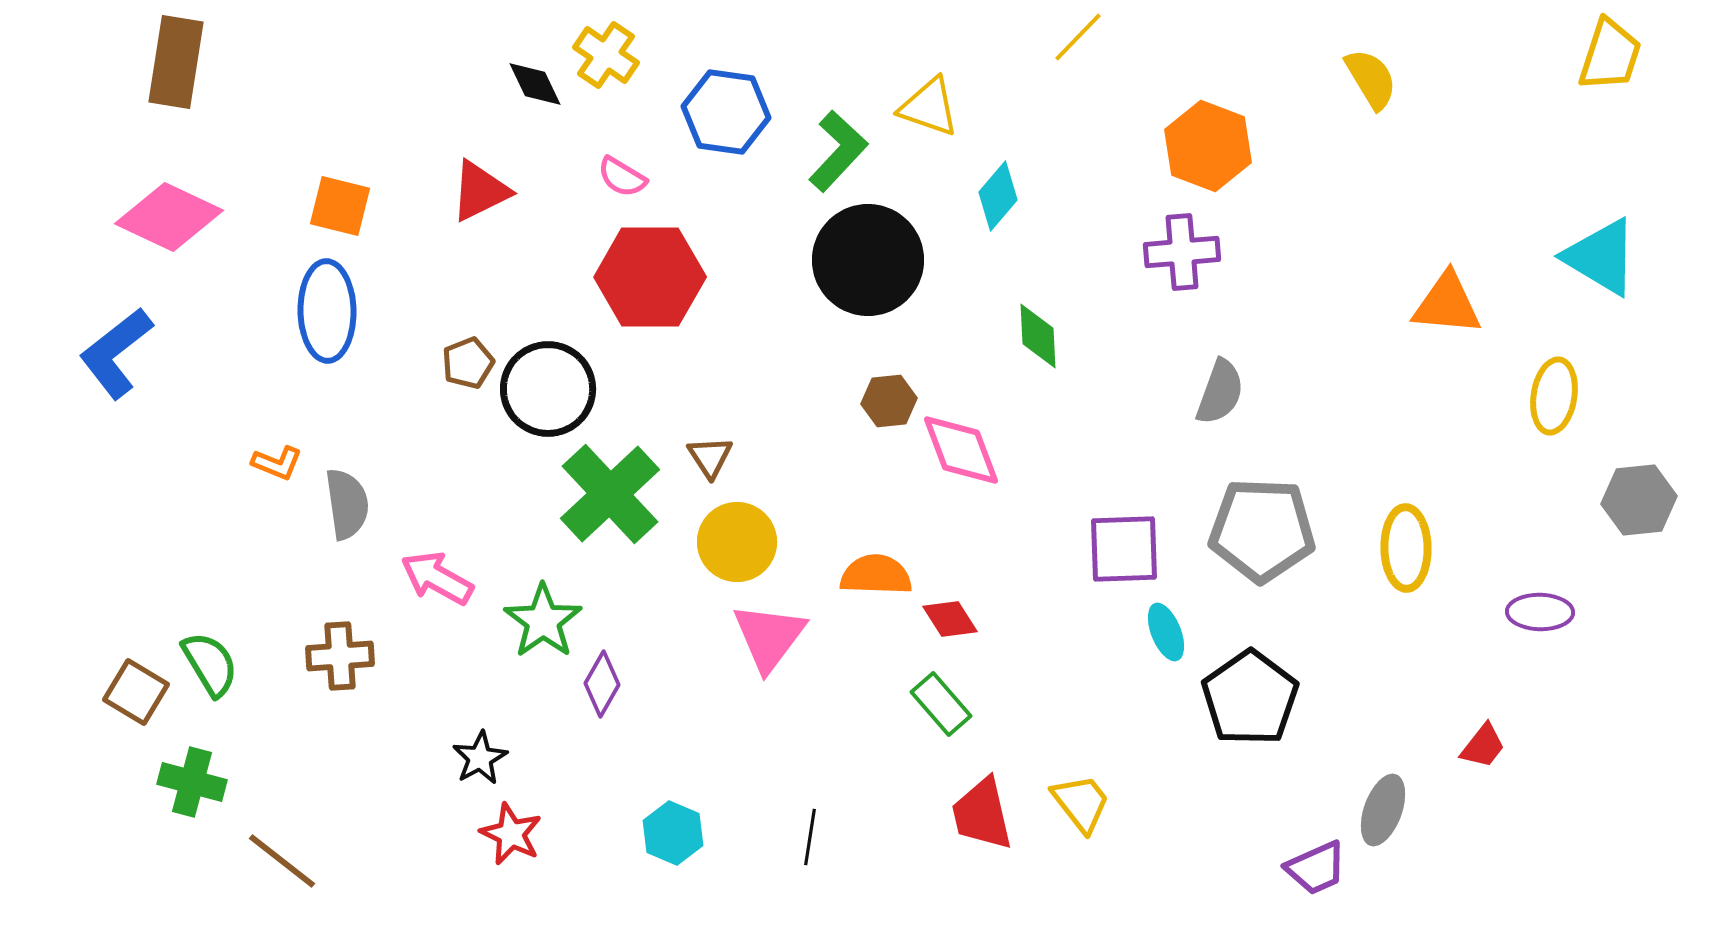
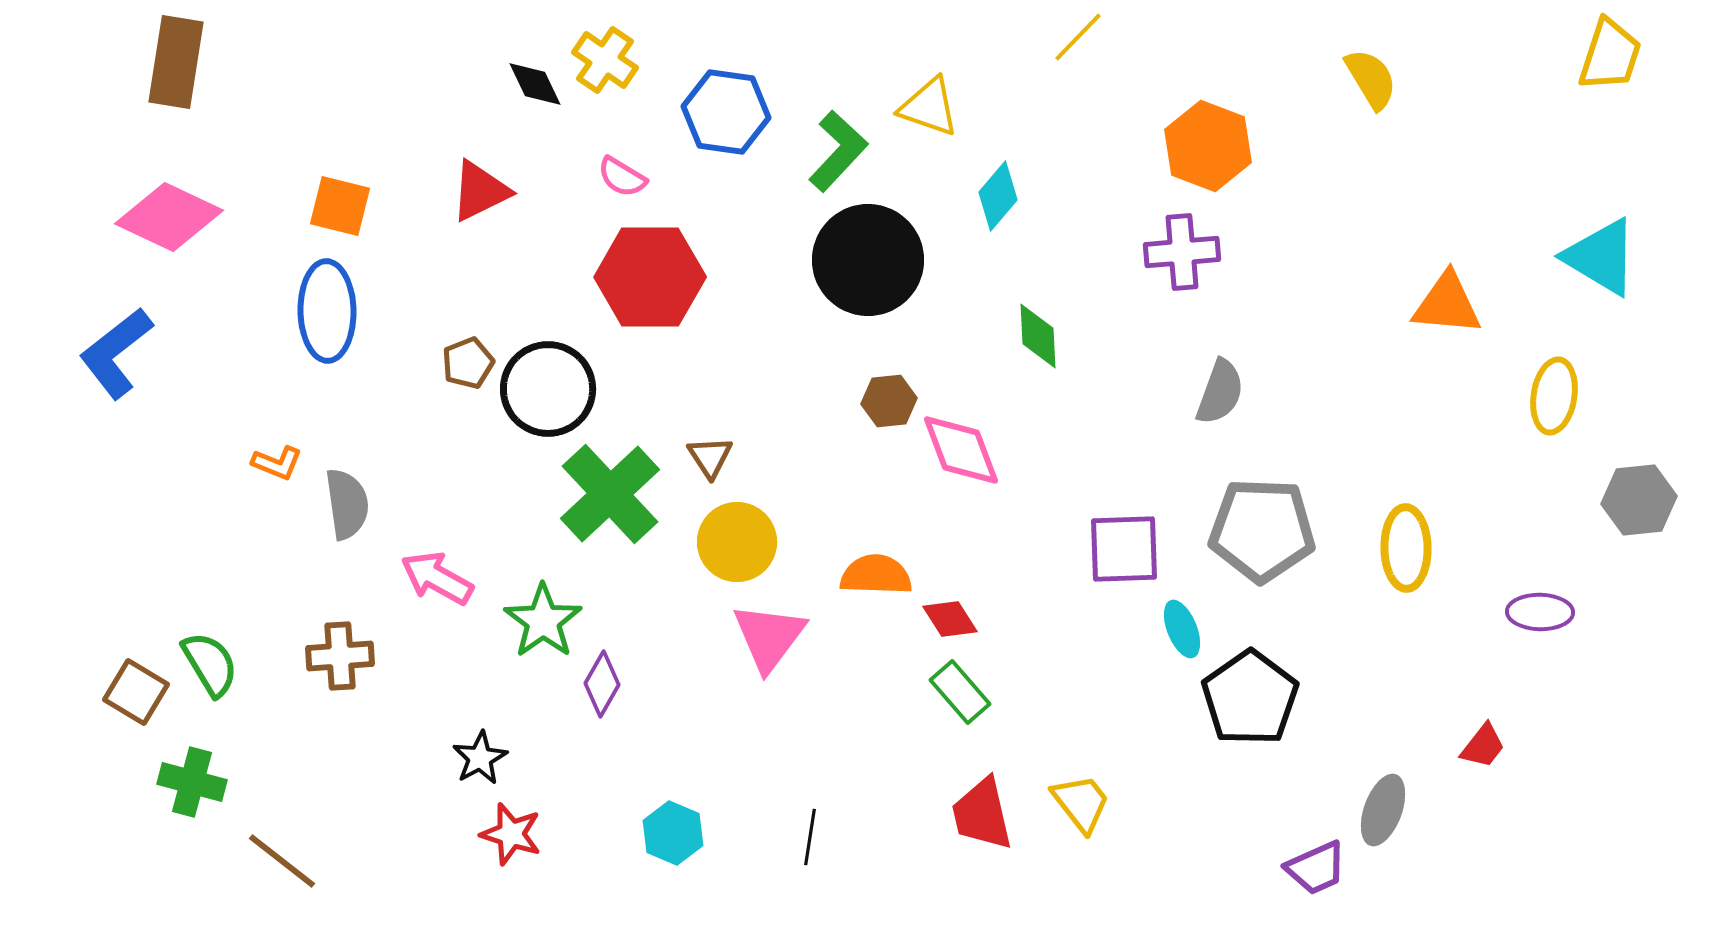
yellow cross at (606, 55): moved 1 px left, 5 px down
cyan ellipse at (1166, 632): moved 16 px right, 3 px up
green rectangle at (941, 704): moved 19 px right, 12 px up
red star at (511, 834): rotated 8 degrees counterclockwise
